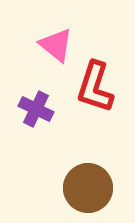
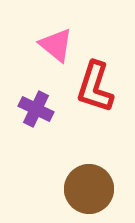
brown circle: moved 1 px right, 1 px down
